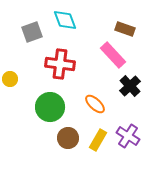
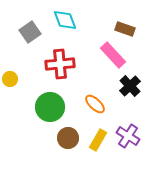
gray square: moved 2 px left; rotated 15 degrees counterclockwise
red cross: rotated 12 degrees counterclockwise
